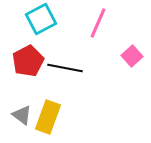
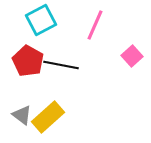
cyan square: moved 1 px down
pink line: moved 3 px left, 2 px down
red pentagon: rotated 16 degrees counterclockwise
black line: moved 4 px left, 3 px up
yellow rectangle: rotated 28 degrees clockwise
